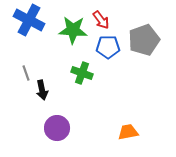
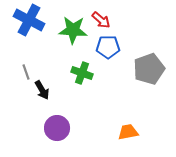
red arrow: rotated 12 degrees counterclockwise
gray pentagon: moved 5 px right, 29 px down
gray line: moved 1 px up
black arrow: rotated 18 degrees counterclockwise
